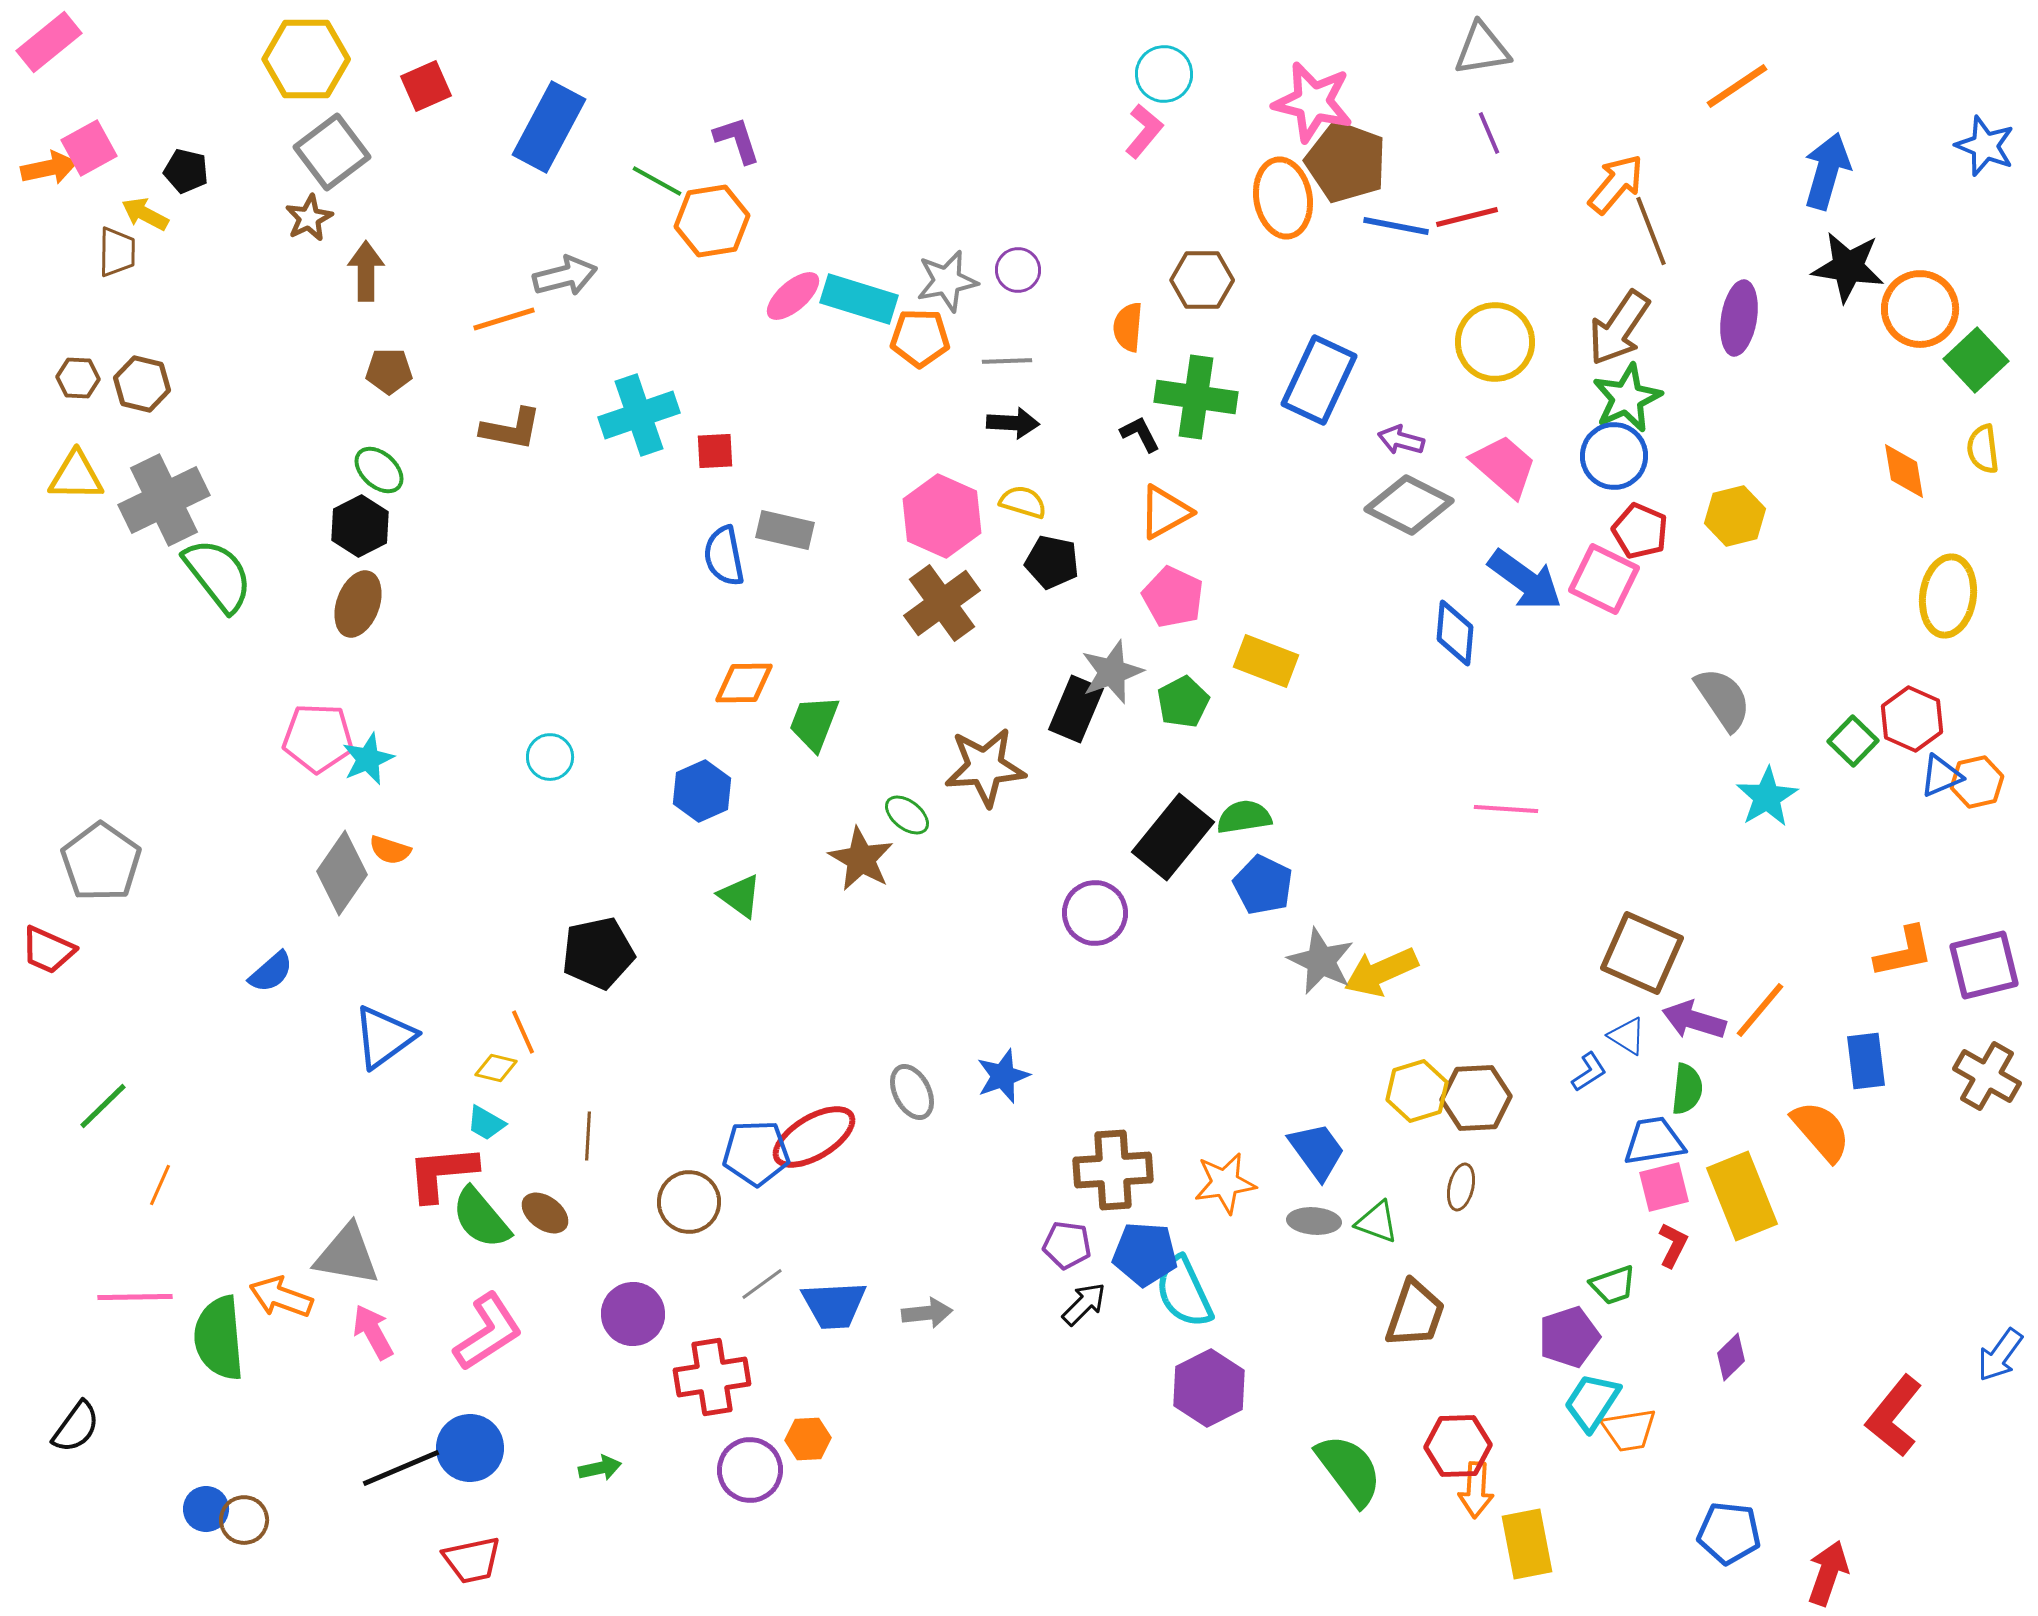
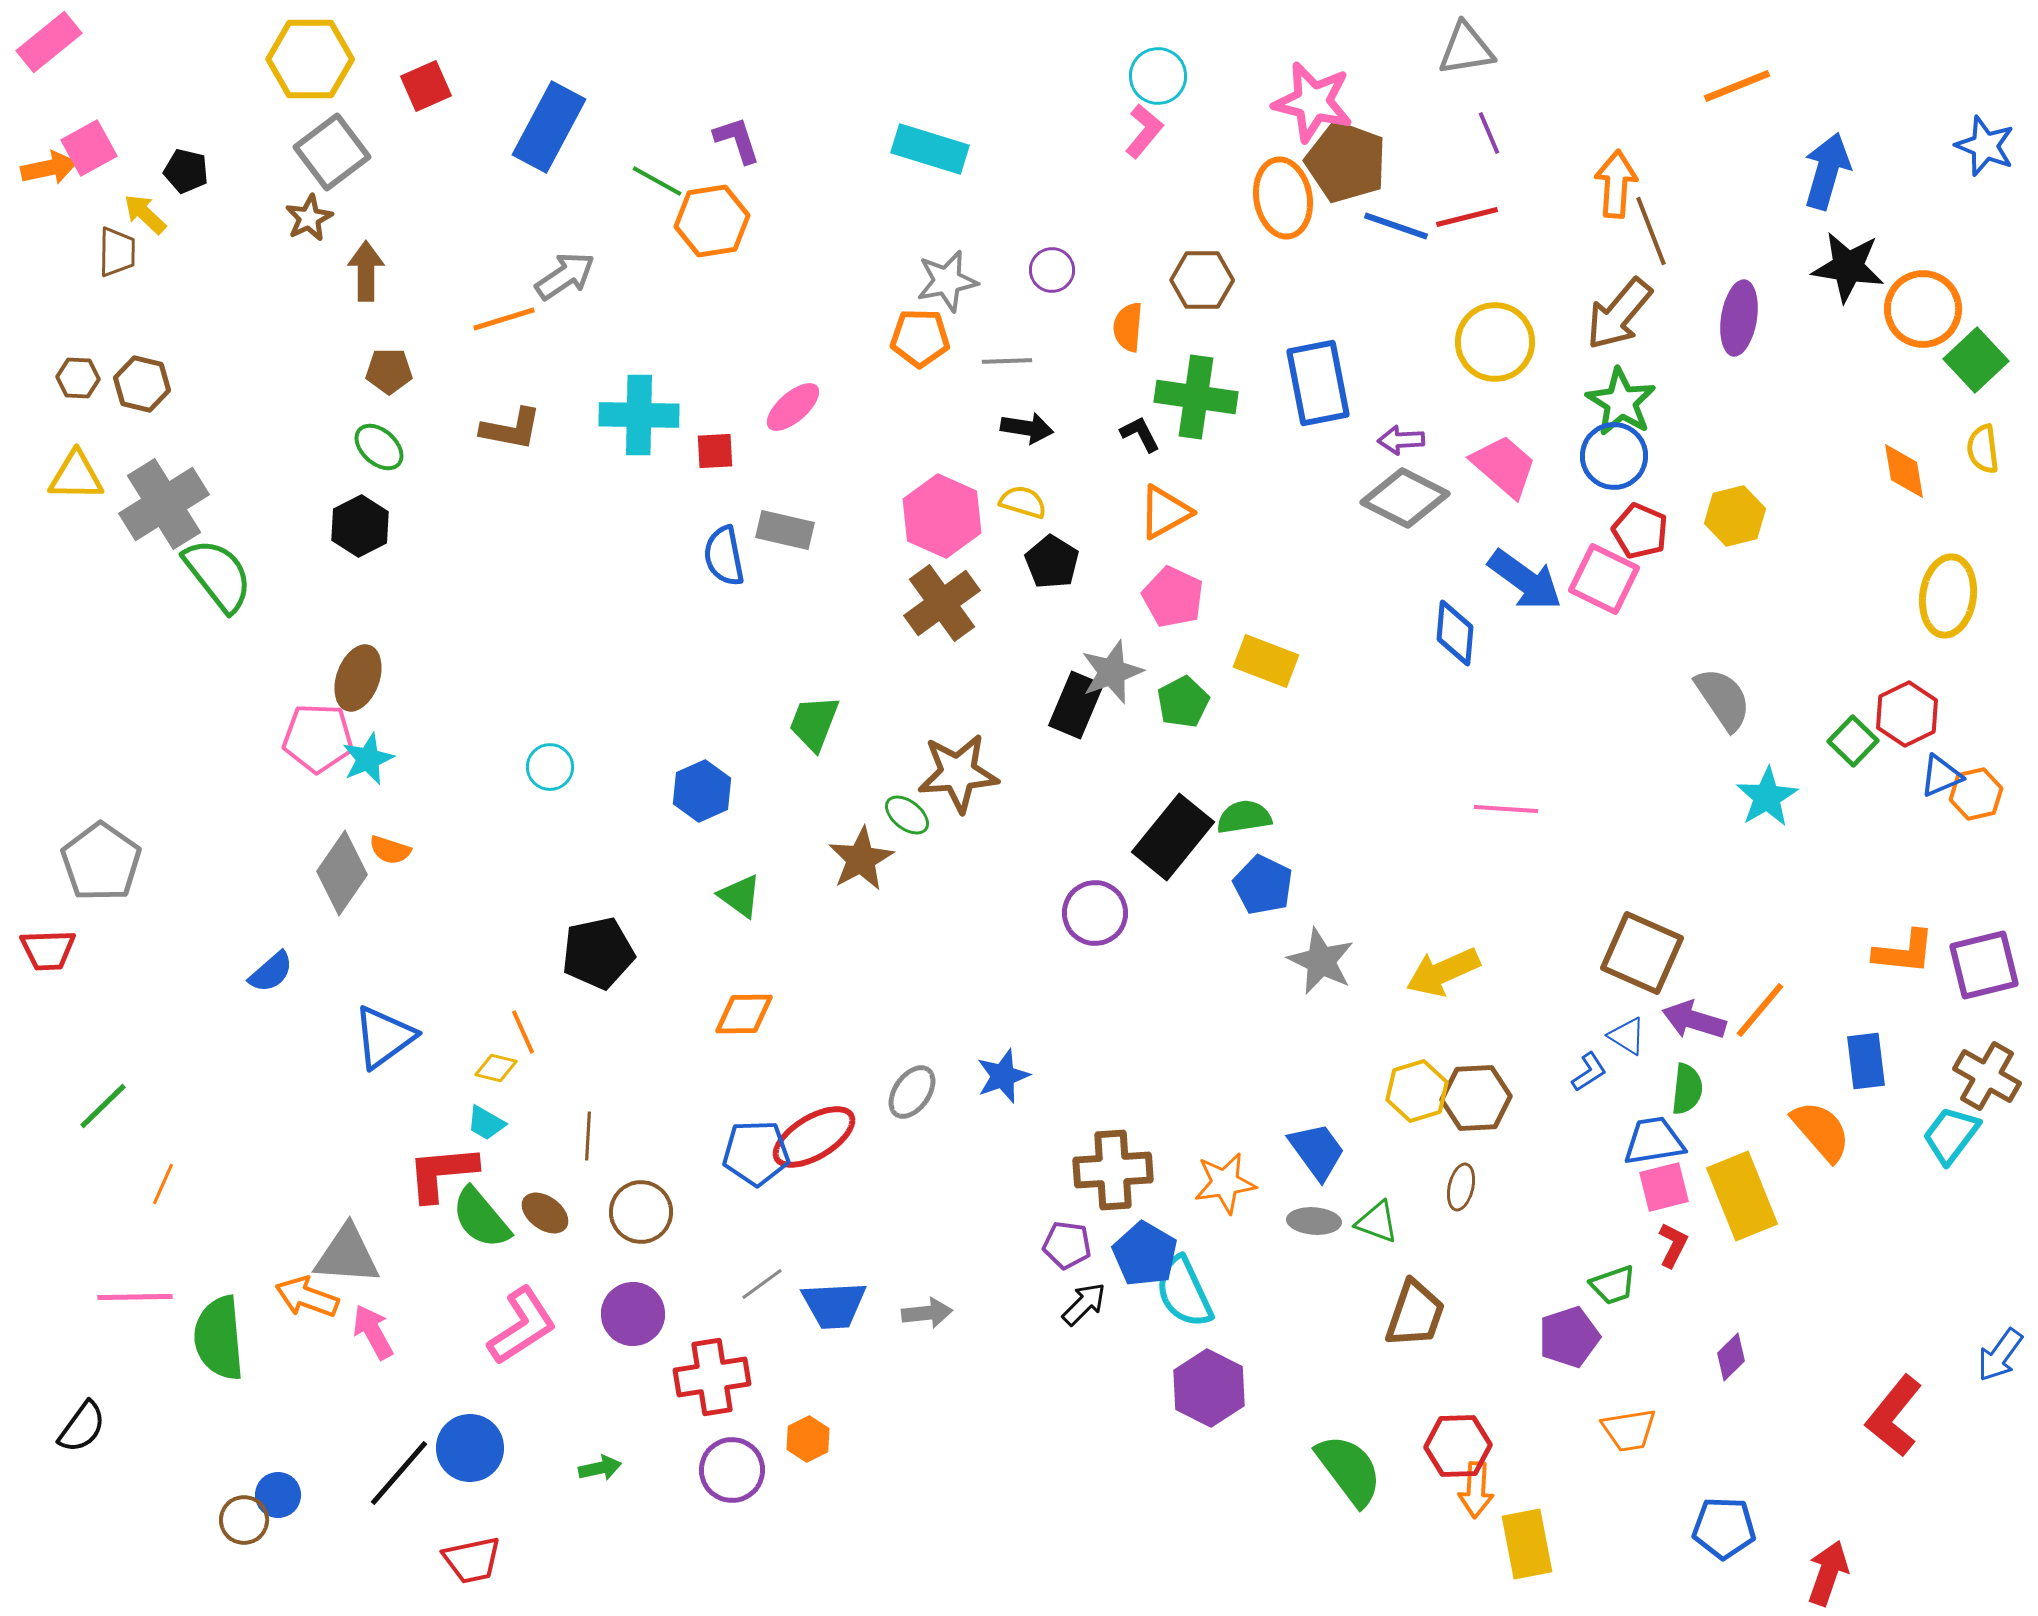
gray triangle at (1482, 49): moved 16 px left
yellow hexagon at (306, 59): moved 4 px right
cyan circle at (1164, 74): moved 6 px left, 2 px down
orange line at (1737, 86): rotated 12 degrees clockwise
orange arrow at (1616, 184): rotated 36 degrees counterclockwise
yellow arrow at (145, 214): rotated 15 degrees clockwise
blue line at (1396, 226): rotated 8 degrees clockwise
purple circle at (1018, 270): moved 34 px right
gray arrow at (565, 276): rotated 20 degrees counterclockwise
pink ellipse at (793, 296): moved 111 px down
cyan rectangle at (859, 299): moved 71 px right, 150 px up
orange circle at (1920, 309): moved 3 px right
brown arrow at (1619, 328): moved 14 px up; rotated 6 degrees clockwise
blue rectangle at (1319, 380): moved 1 px left, 3 px down; rotated 36 degrees counterclockwise
green star at (1627, 398): moved 6 px left, 4 px down; rotated 16 degrees counterclockwise
cyan cross at (639, 415): rotated 20 degrees clockwise
black arrow at (1013, 423): moved 14 px right, 5 px down; rotated 6 degrees clockwise
purple arrow at (1401, 440): rotated 18 degrees counterclockwise
green ellipse at (379, 470): moved 23 px up
gray cross at (164, 500): moved 4 px down; rotated 6 degrees counterclockwise
gray diamond at (1409, 505): moved 4 px left, 7 px up
black pentagon at (1052, 562): rotated 20 degrees clockwise
brown ellipse at (358, 604): moved 74 px down
orange diamond at (744, 683): moved 331 px down
black rectangle at (1076, 709): moved 4 px up
red hexagon at (1912, 719): moved 5 px left, 5 px up; rotated 10 degrees clockwise
cyan circle at (550, 757): moved 10 px down
brown star at (985, 767): moved 27 px left, 6 px down
orange hexagon at (1977, 782): moved 1 px left, 12 px down
brown star at (861, 859): rotated 14 degrees clockwise
red trapezoid at (48, 950): rotated 26 degrees counterclockwise
orange L-shape at (1904, 952): rotated 18 degrees clockwise
yellow arrow at (1381, 972): moved 62 px right
gray ellipse at (912, 1092): rotated 62 degrees clockwise
orange line at (160, 1185): moved 3 px right, 1 px up
brown circle at (689, 1202): moved 48 px left, 10 px down
blue pentagon at (1145, 1254): rotated 26 degrees clockwise
gray triangle at (347, 1255): rotated 6 degrees counterclockwise
orange arrow at (281, 1297): moved 26 px right
pink L-shape at (488, 1332): moved 34 px right, 6 px up
purple hexagon at (1209, 1388): rotated 6 degrees counterclockwise
cyan trapezoid at (1592, 1402): moved 359 px right, 267 px up; rotated 4 degrees clockwise
black semicircle at (76, 1427): moved 6 px right
orange hexagon at (808, 1439): rotated 24 degrees counterclockwise
black line at (401, 1468): moved 2 px left, 5 px down; rotated 26 degrees counterclockwise
purple circle at (750, 1470): moved 18 px left
blue circle at (206, 1509): moved 72 px right, 14 px up
blue pentagon at (1729, 1533): moved 5 px left, 5 px up; rotated 4 degrees counterclockwise
